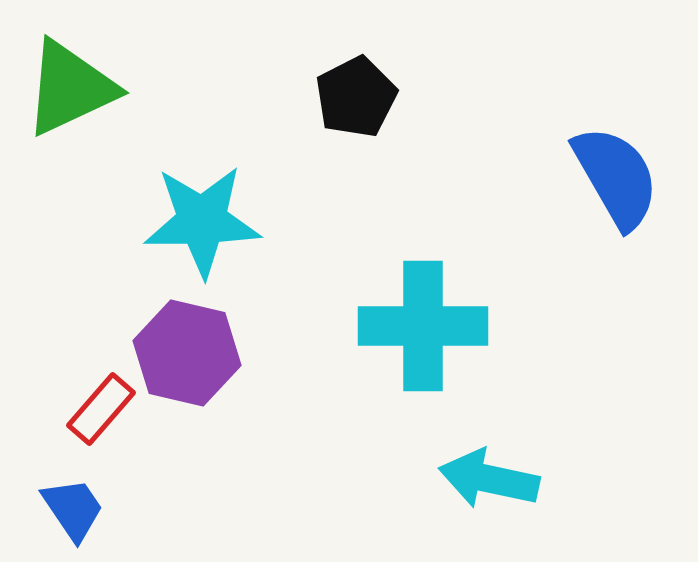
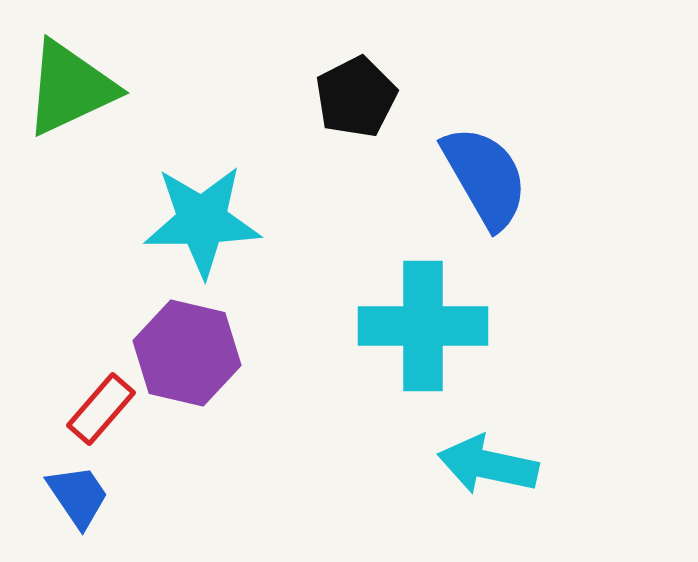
blue semicircle: moved 131 px left
cyan arrow: moved 1 px left, 14 px up
blue trapezoid: moved 5 px right, 13 px up
